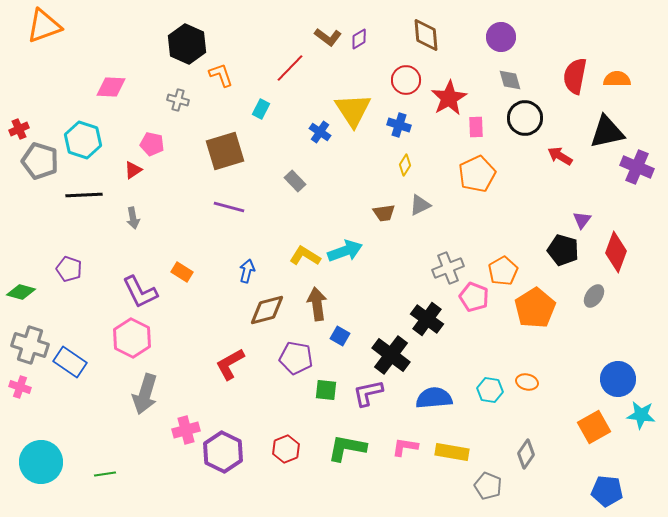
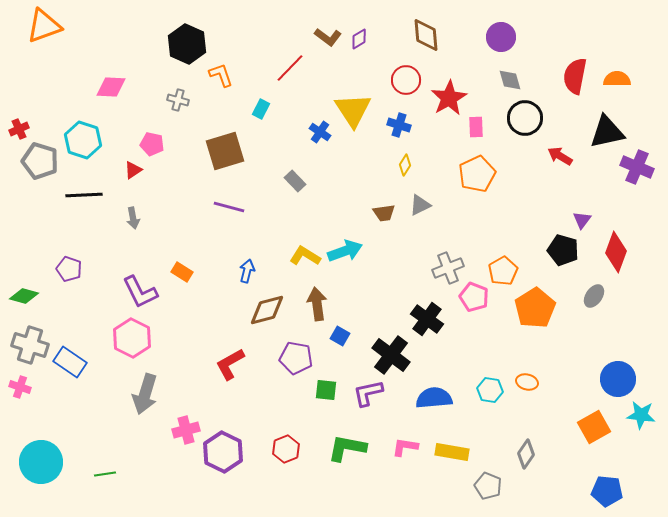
green diamond at (21, 292): moved 3 px right, 4 px down
